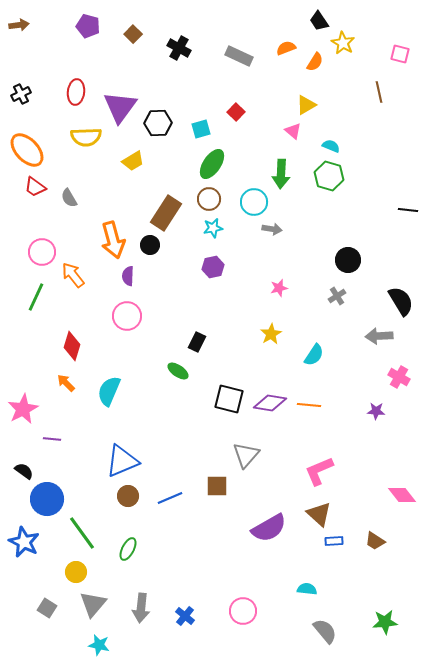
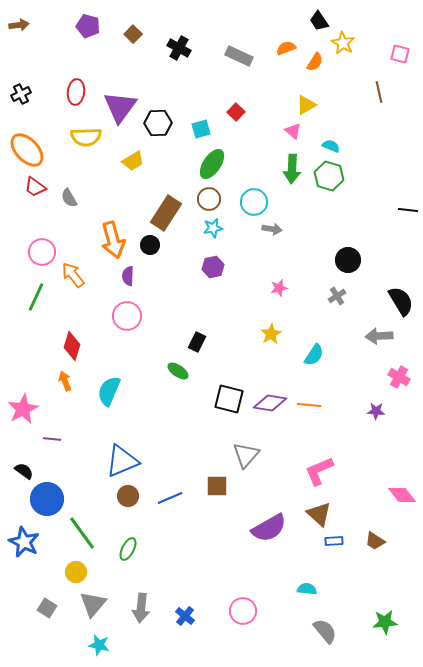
green arrow at (281, 174): moved 11 px right, 5 px up
orange arrow at (66, 383): moved 1 px left, 2 px up; rotated 24 degrees clockwise
